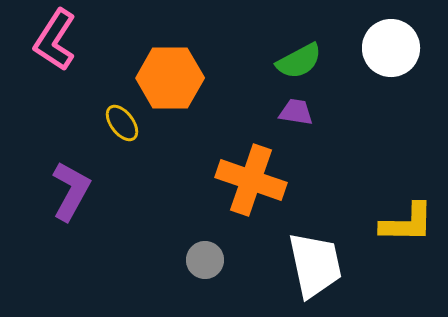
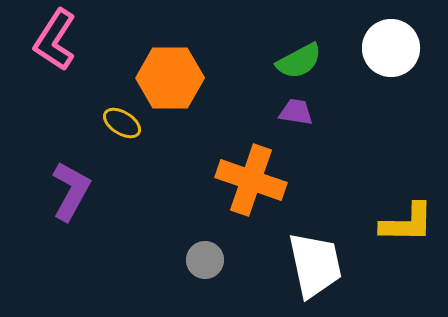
yellow ellipse: rotated 21 degrees counterclockwise
